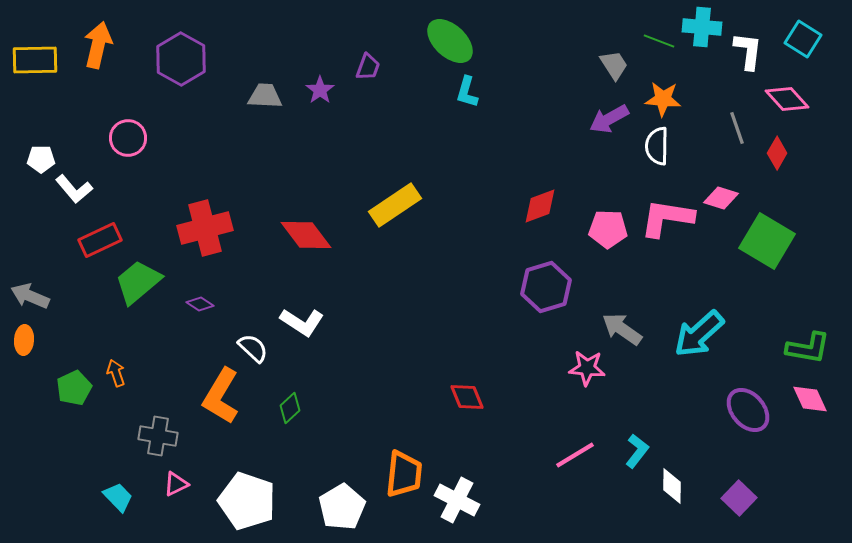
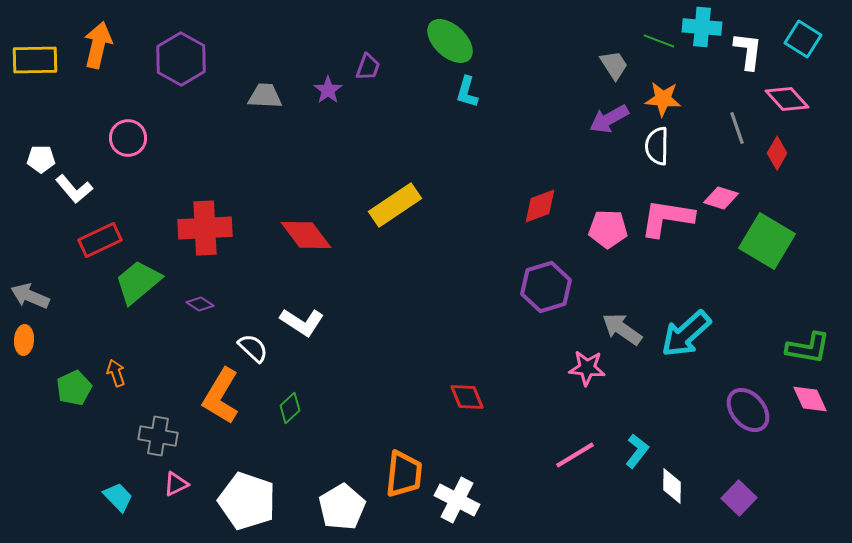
purple star at (320, 90): moved 8 px right
red cross at (205, 228): rotated 12 degrees clockwise
cyan arrow at (699, 334): moved 13 px left
